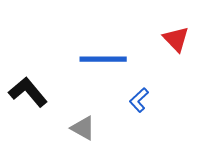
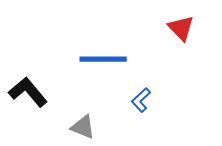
red triangle: moved 5 px right, 11 px up
blue L-shape: moved 2 px right
gray triangle: moved 1 px up; rotated 8 degrees counterclockwise
